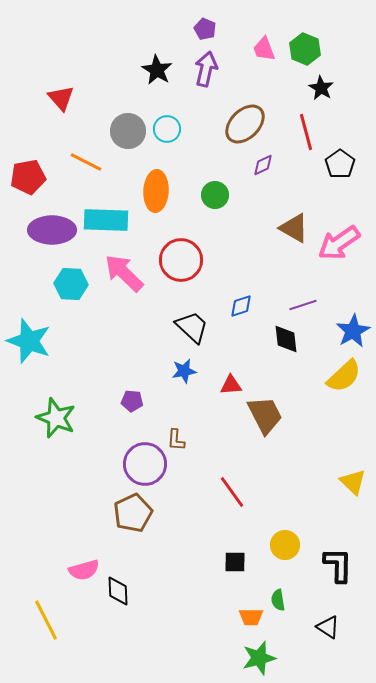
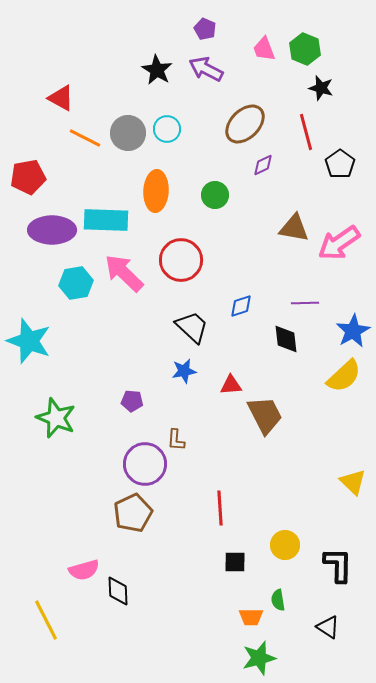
purple arrow at (206, 69): rotated 76 degrees counterclockwise
black star at (321, 88): rotated 15 degrees counterclockwise
red triangle at (61, 98): rotated 20 degrees counterclockwise
gray circle at (128, 131): moved 2 px down
orange line at (86, 162): moved 1 px left, 24 px up
brown triangle at (294, 228): rotated 20 degrees counterclockwise
cyan hexagon at (71, 284): moved 5 px right, 1 px up; rotated 12 degrees counterclockwise
purple line at (303, 305): moved 2 px right, 2 px up; rotated 16 degrees clockwise
red line at (232, 492): moved 12 px left, 16 px down; rotated 32 degrees clockwise
